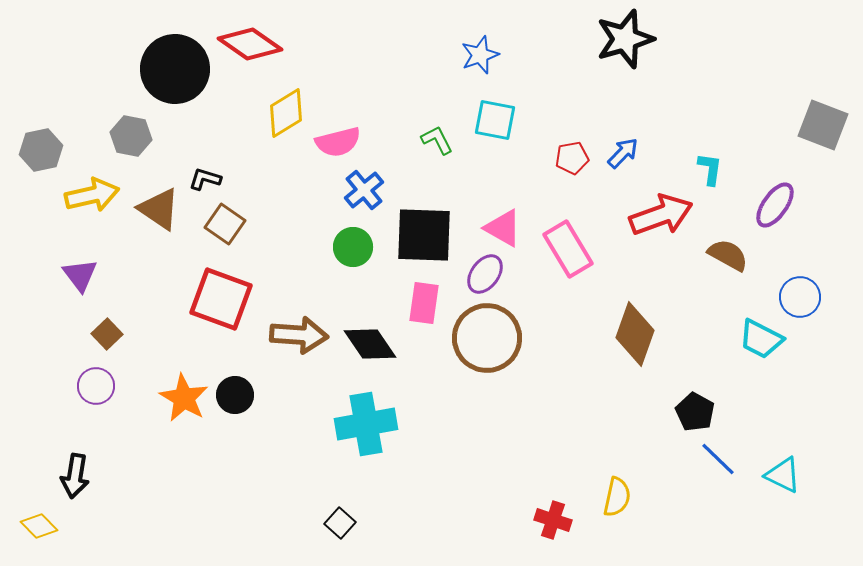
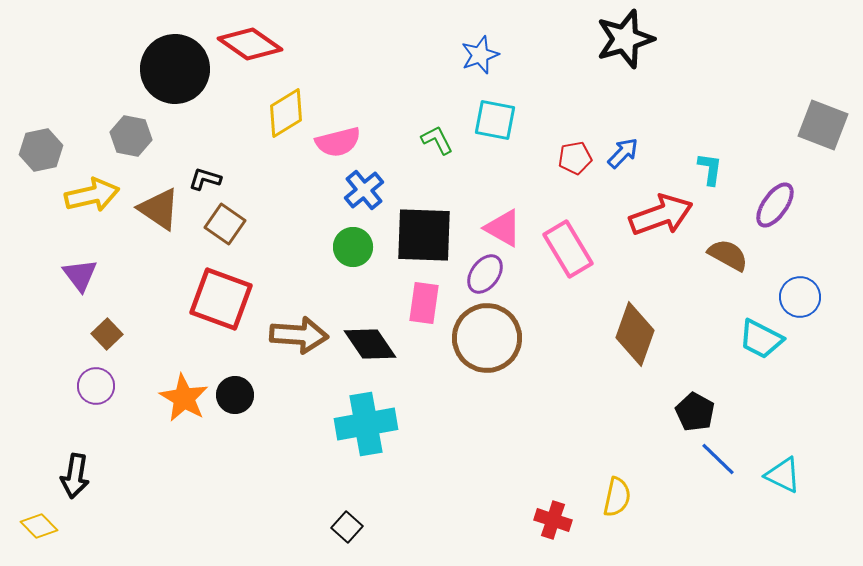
red pentagon at (572, 158): moved 3 px right
black square at (340, 523): moved 7 px right, 4 px down
